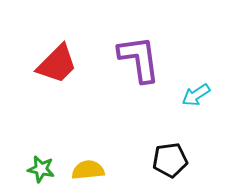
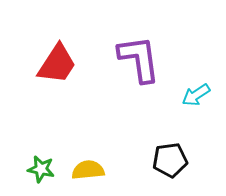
red trapezoid: rotated 12 degrees counterclockwise
